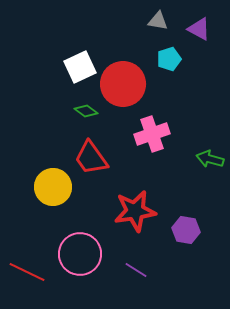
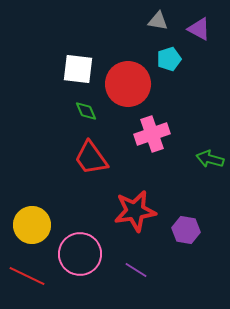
white square: moved 2 px left, 2 px down; rotated 32 degrees clockwise
red circle: moved 5 px right
green diamond: rotated 30 degrees clockwise
yellow circle: moved 21 px left, 38 px down
red line: moved 4 px down
